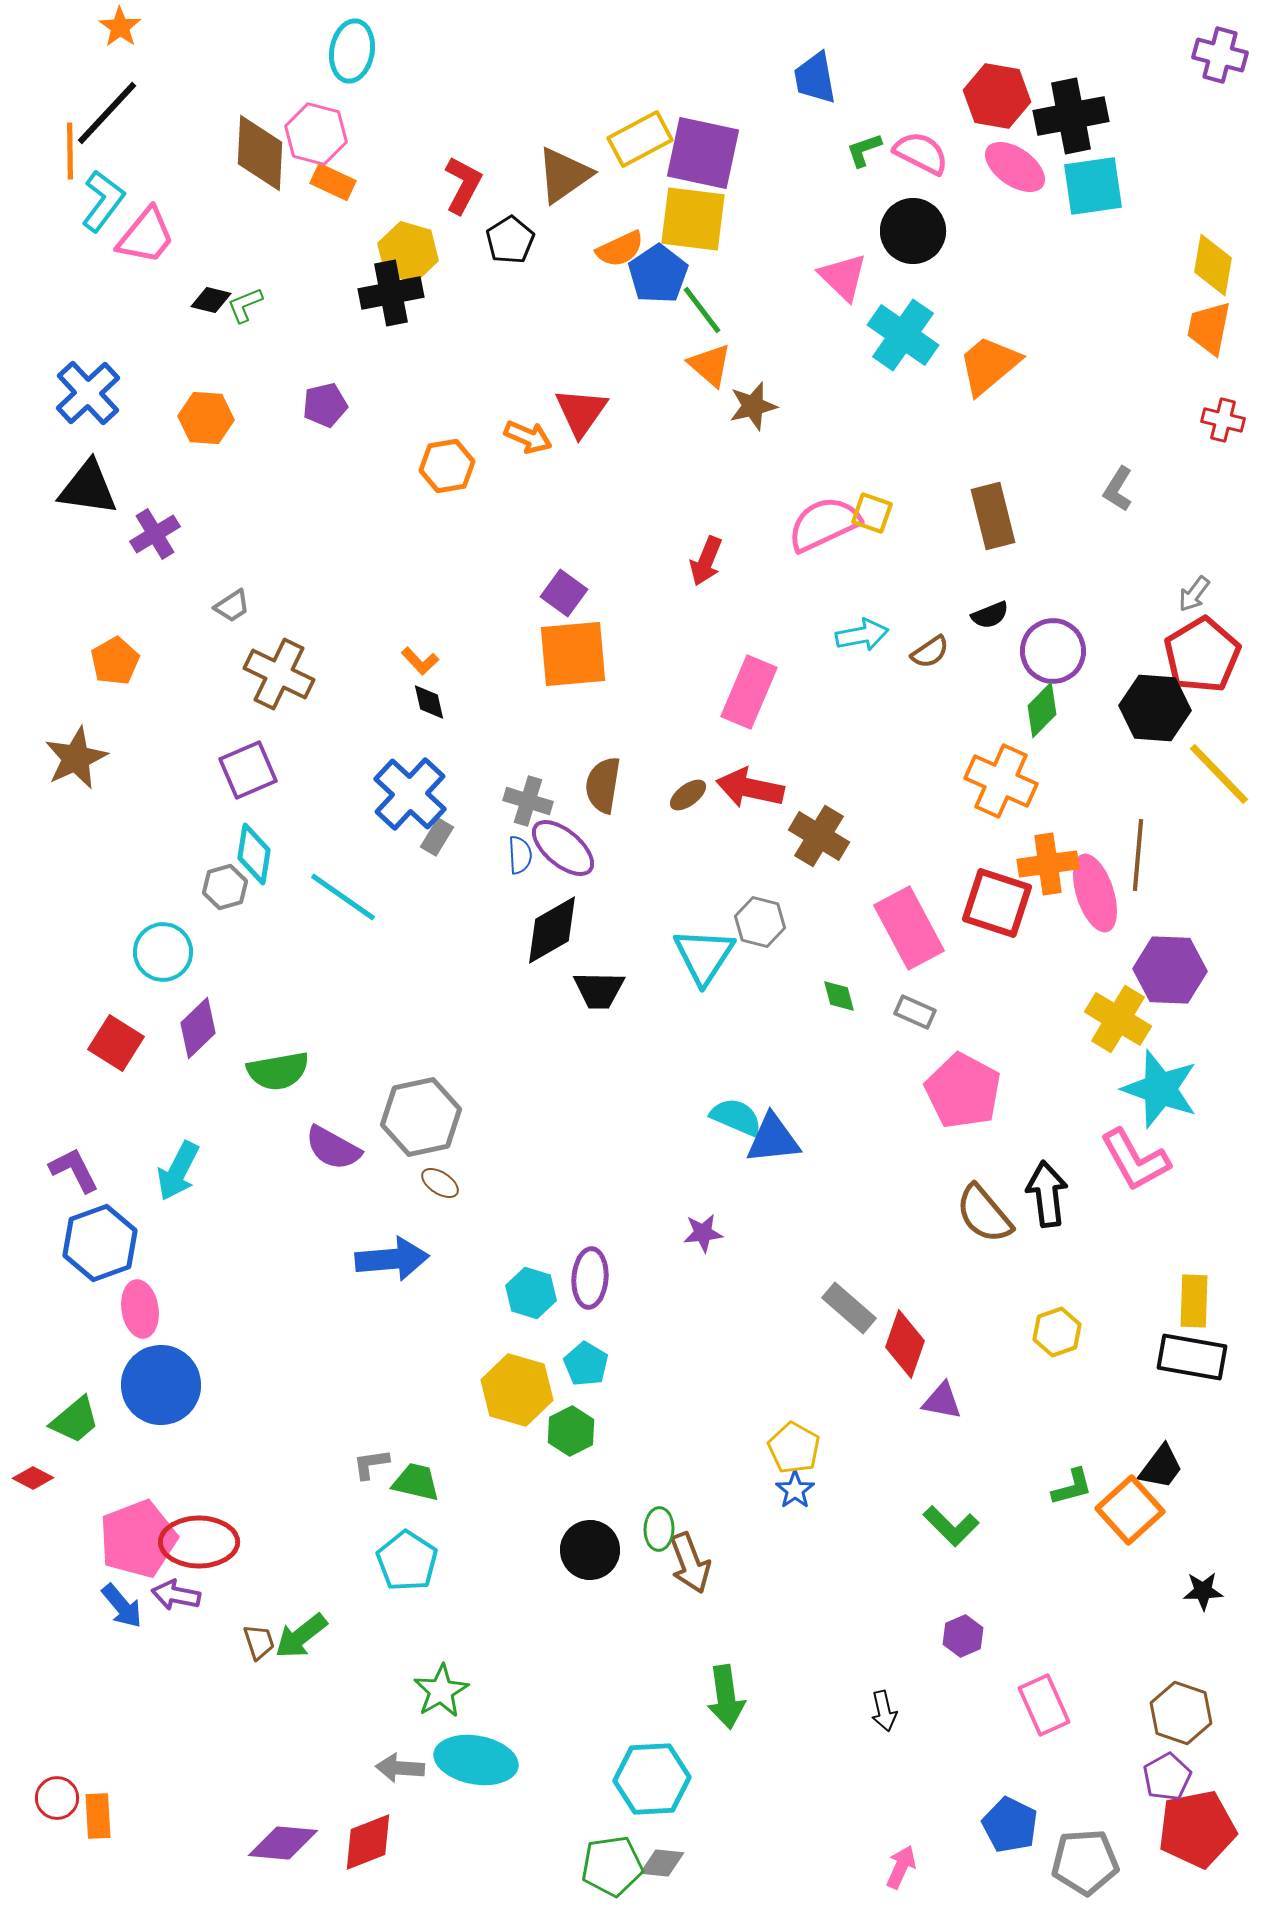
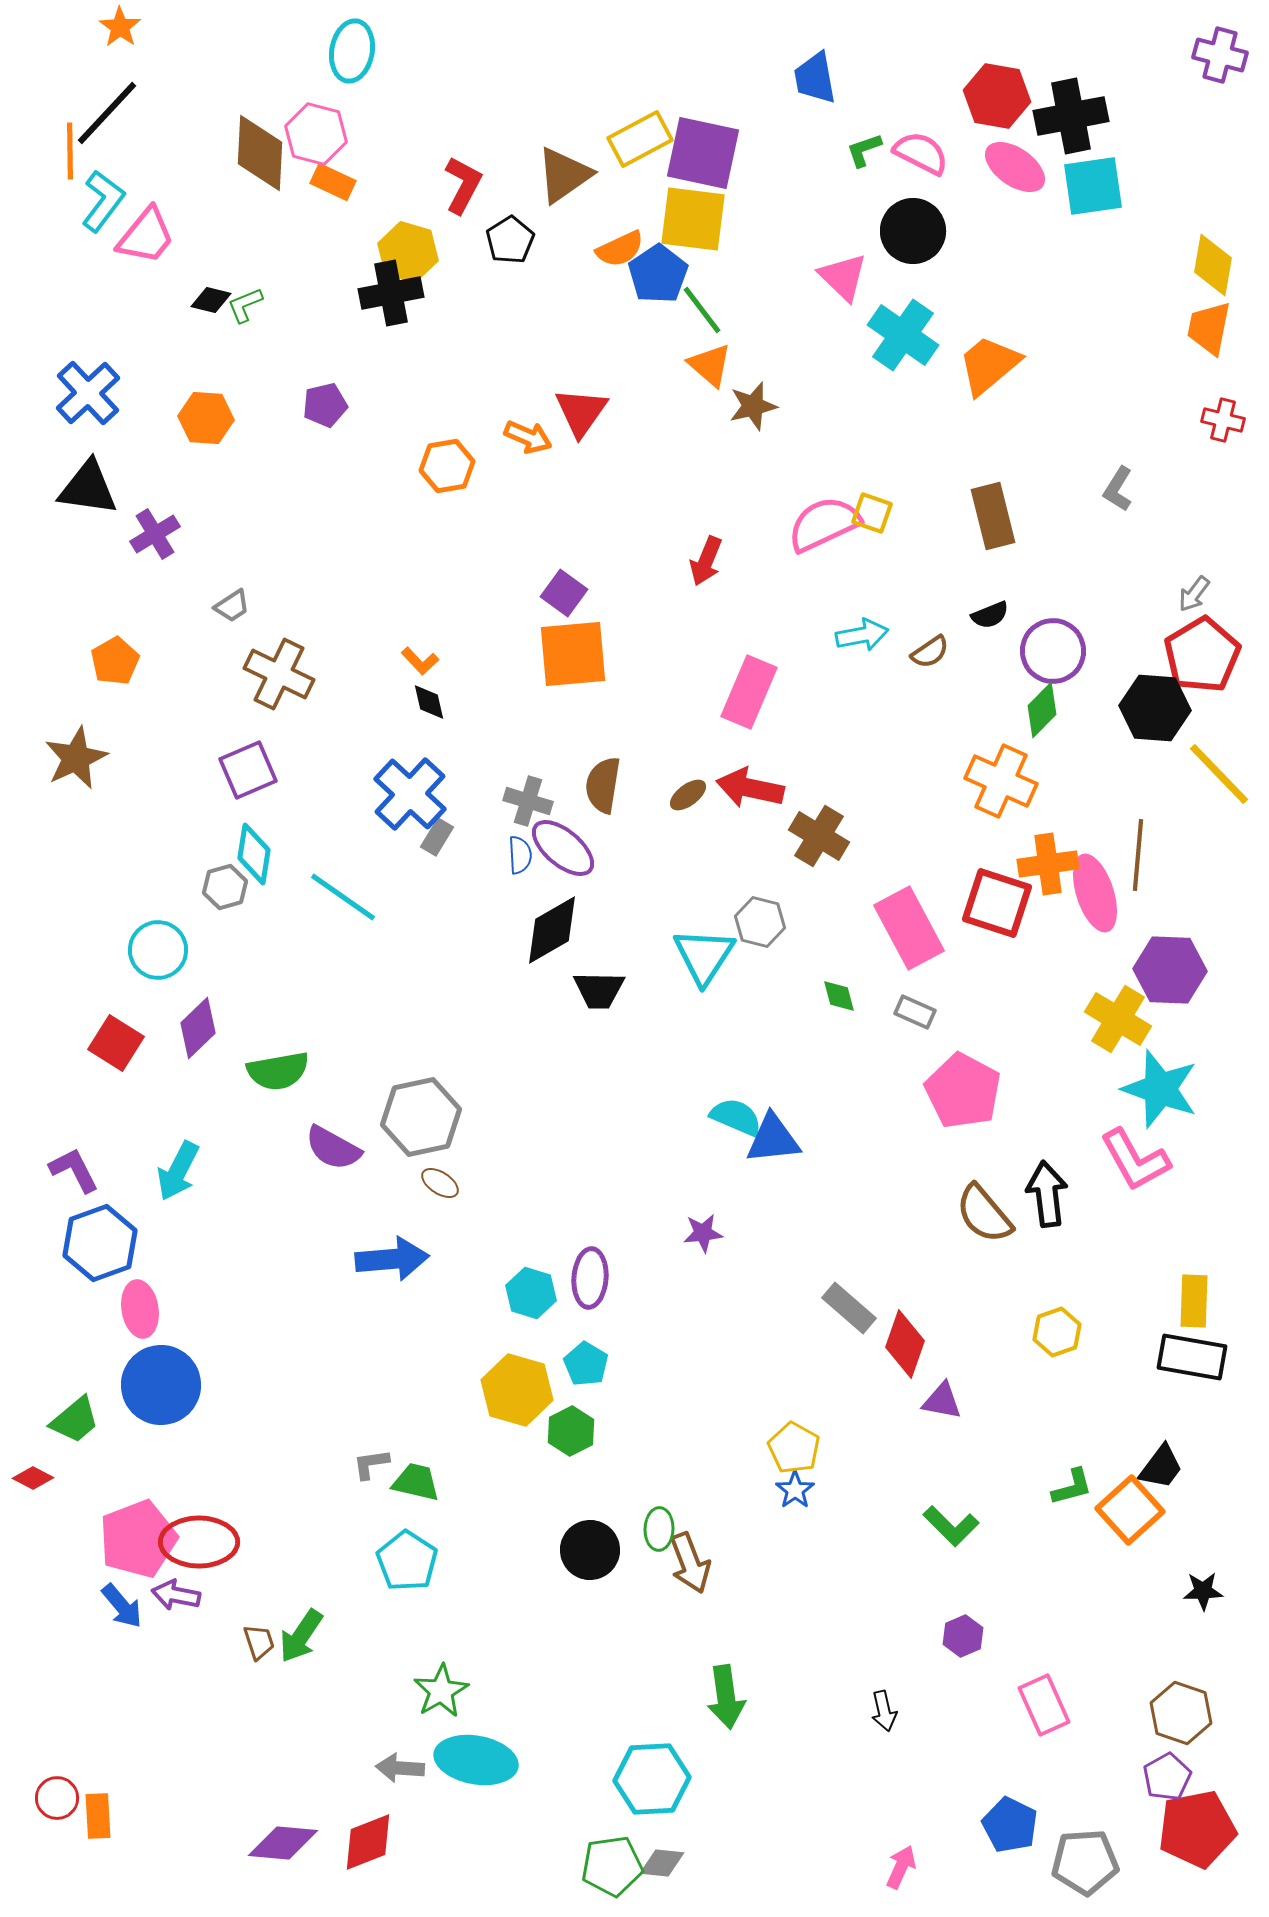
cyan circle at (163, 952): moved 5 px left, 2 px up
green arrow at (301, 1636): rotated 18 degrees counterclockwise
